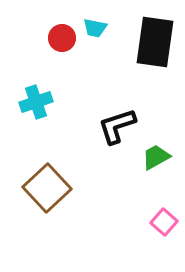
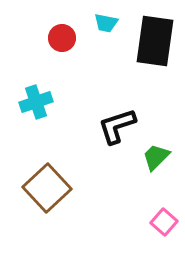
cyan trapezoid: moved 11 px right, 5 px up
black rectangle: moved 1 px up
green trapezoid: rotated 16 degrees counterclockwise
